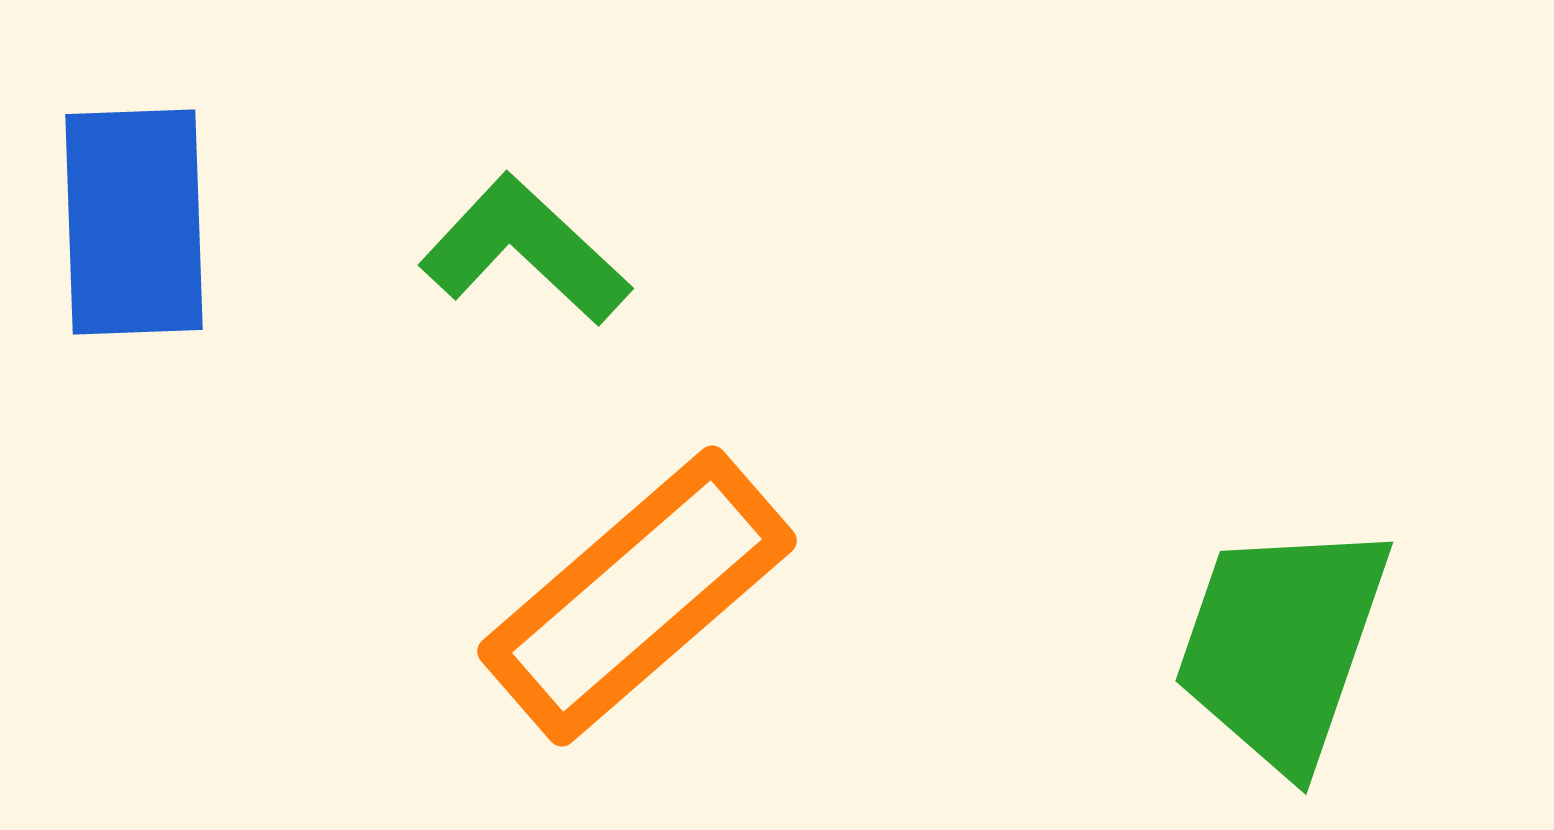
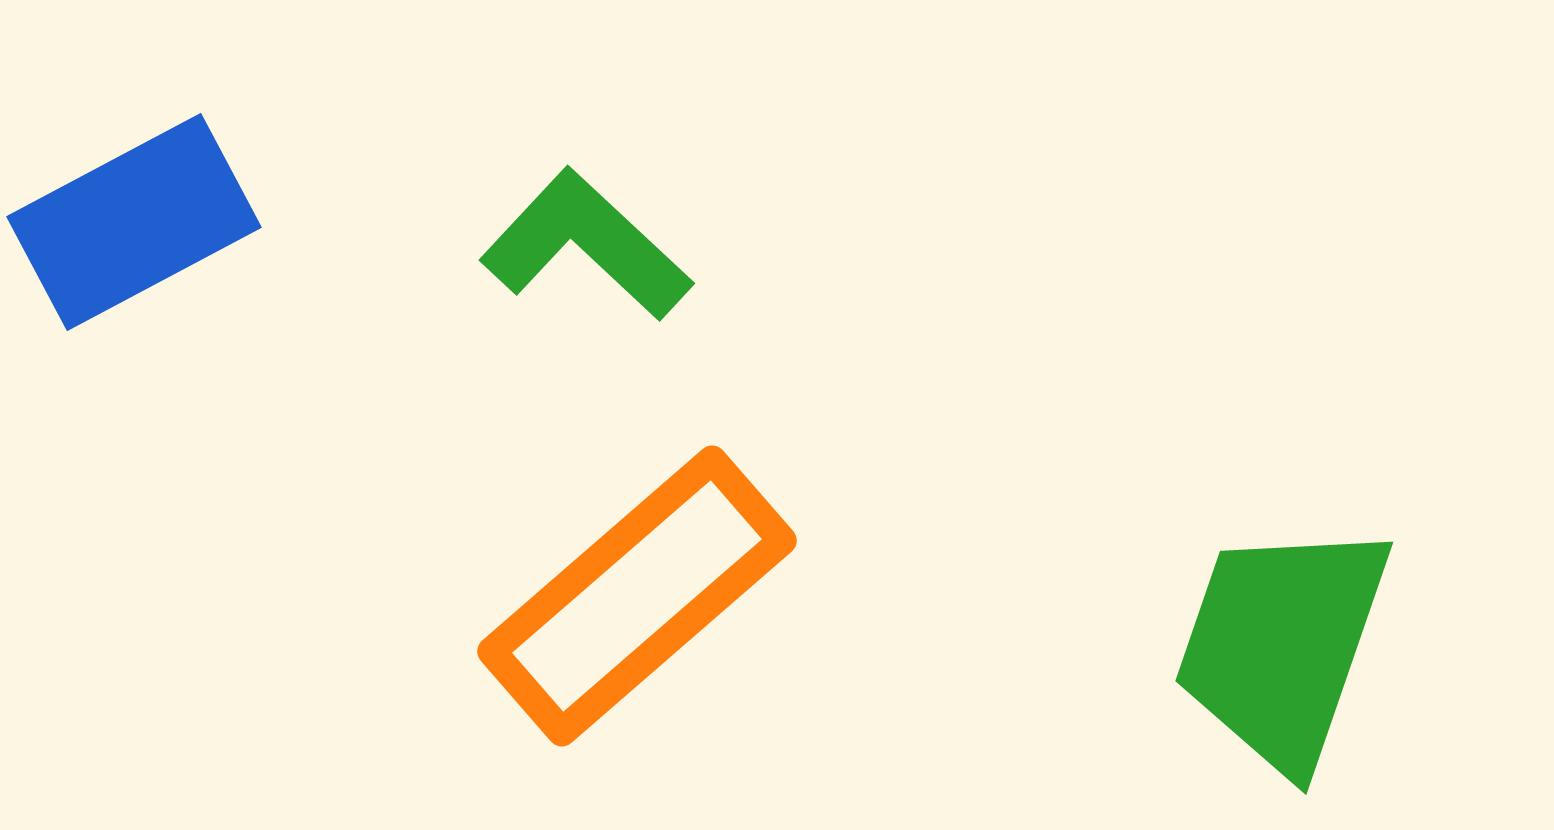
blue rectangle: rotated 64 degrees clockwise
green L-shape: moved 61 px right, 5 px up
